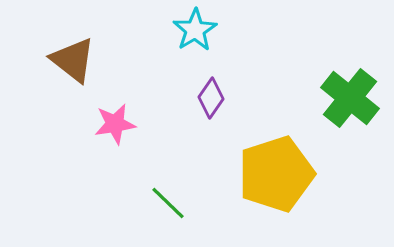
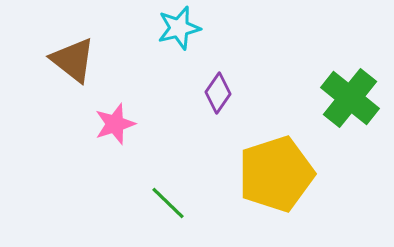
cyan star: moved 16 px left, 2 px up; rotated 18 degrees clockwise
purple diamond: moved 7 px right, 5 px up
pink star: rotated 9 degrees counterclockwise
